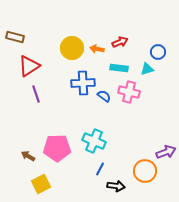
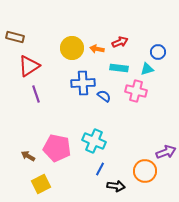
pink cross: moved 7 px right, 1 px up
pink pentagon: rotated 12 degrees clockwise
